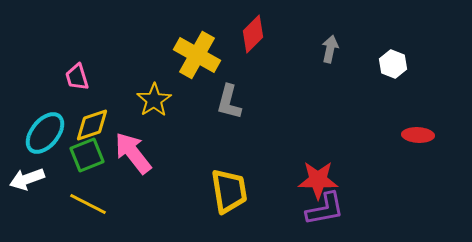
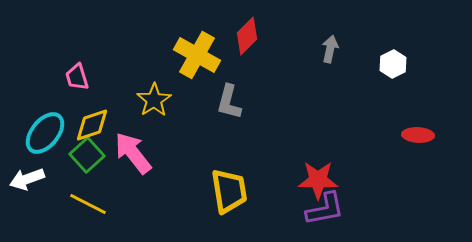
red diamond: moved 6 px left, 2 px down
white hexagon: rotated 12 degrees clockwise
green square: rotated 20 degrees counterclockwise
